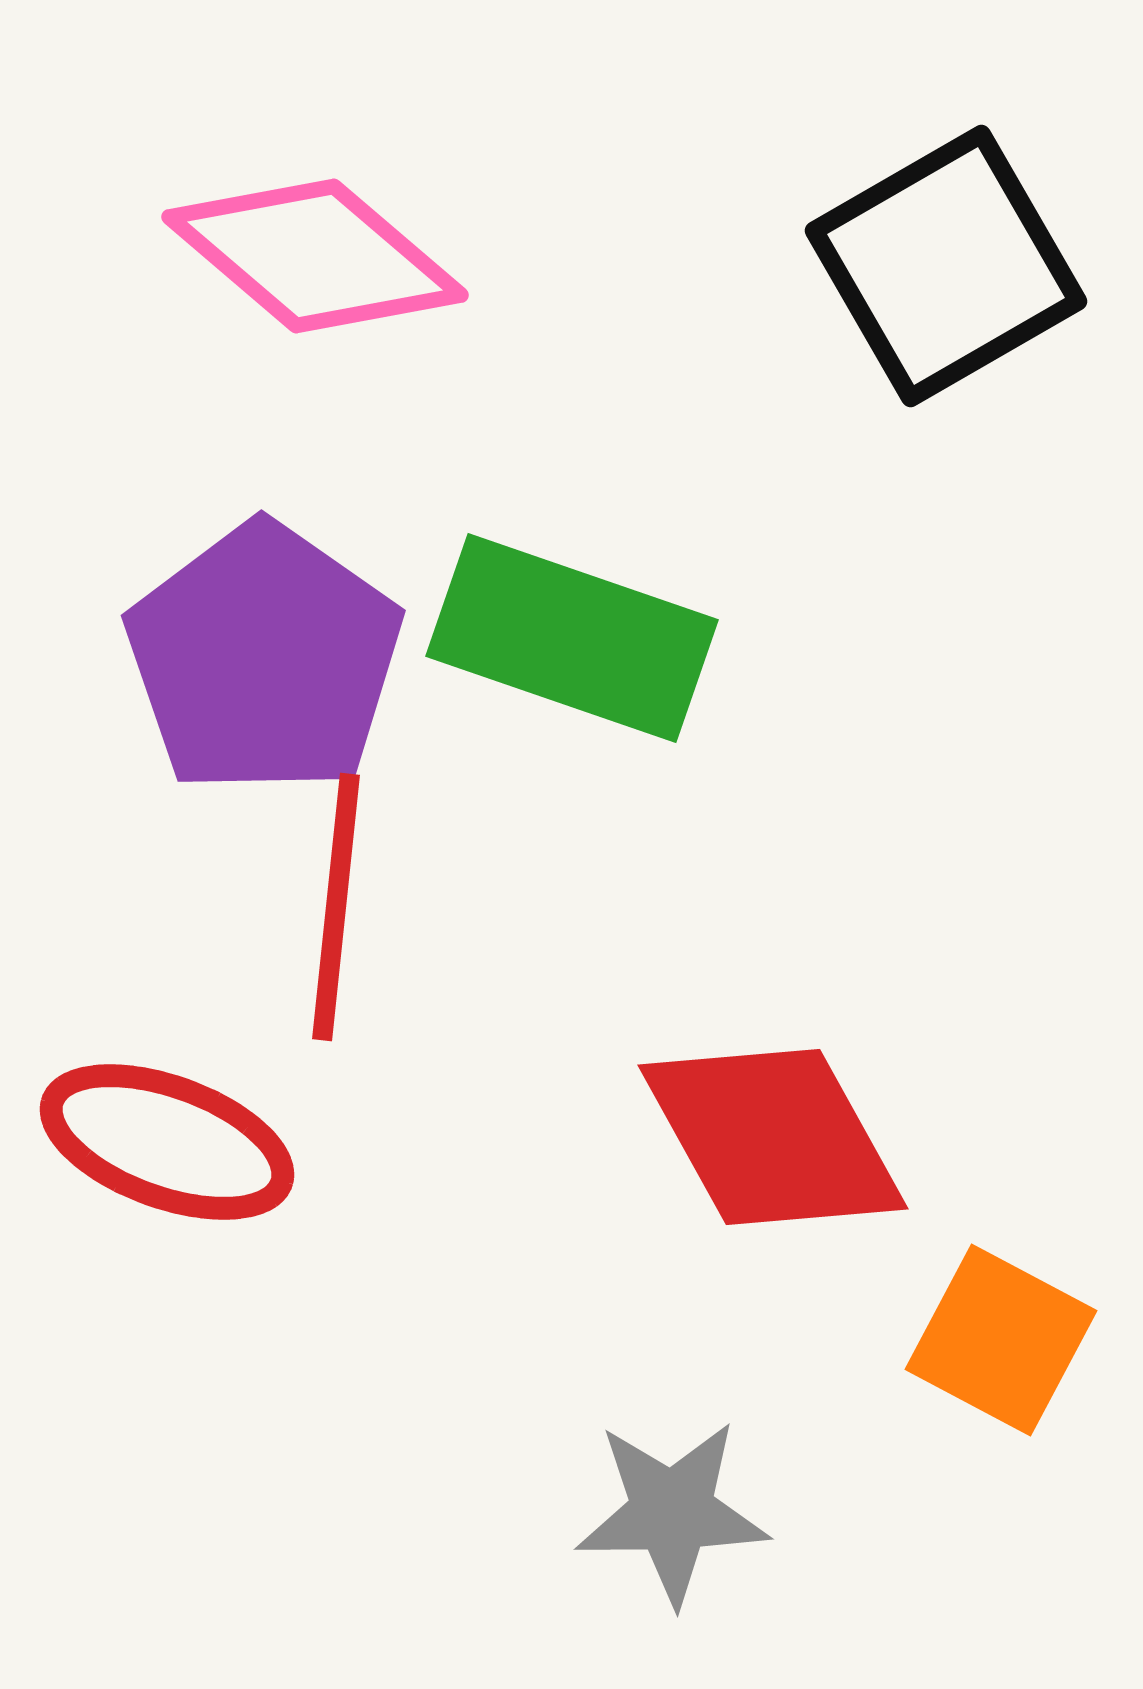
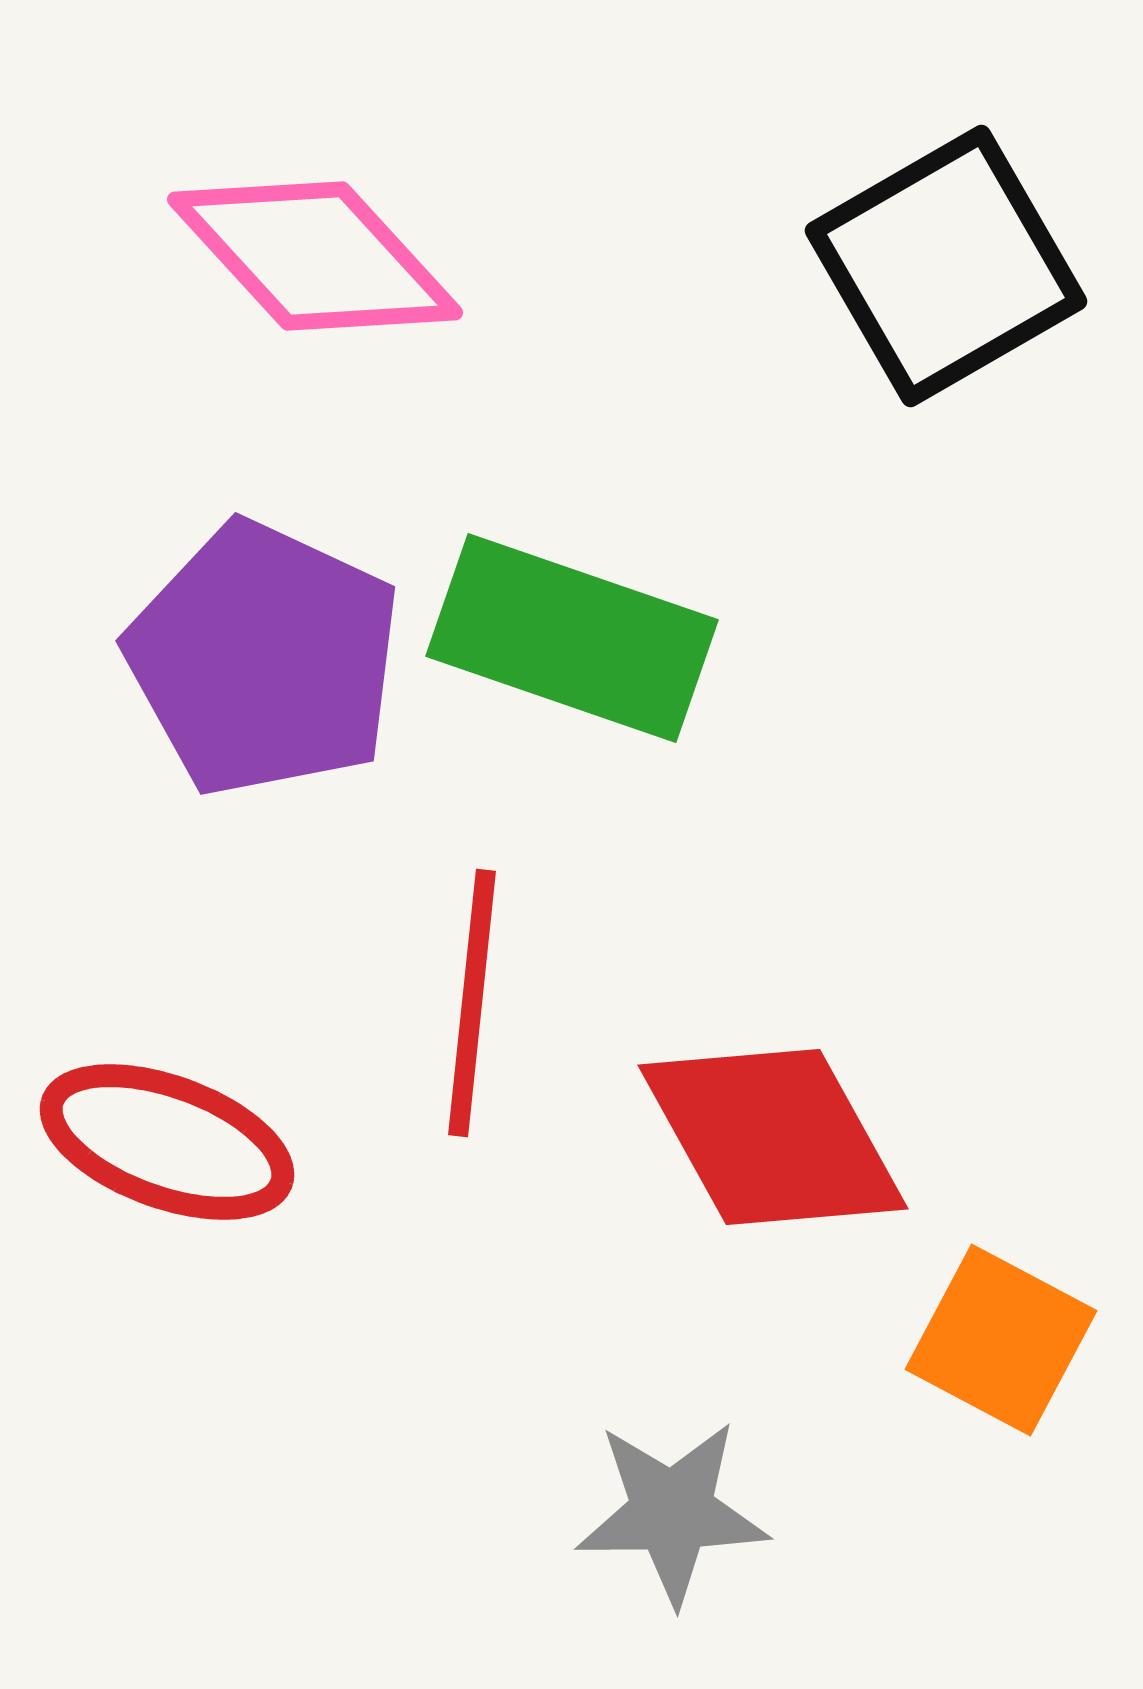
pink diamond: rotated 7 degrees clockwise
purple pentagon: rotated 10 degrees counterclockwise
red line: moved 136 px right, 96 px down
